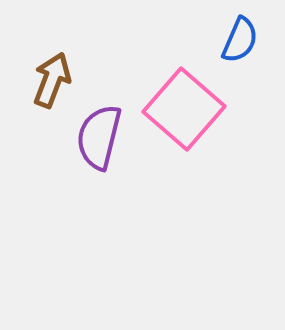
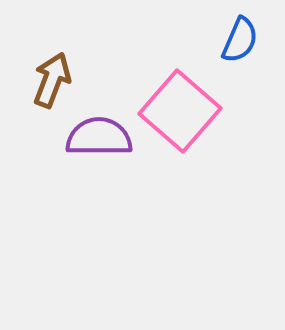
pink square: moved 4 px left, 2 px down
purple semicircle: rotated 76 degrees clockwise
